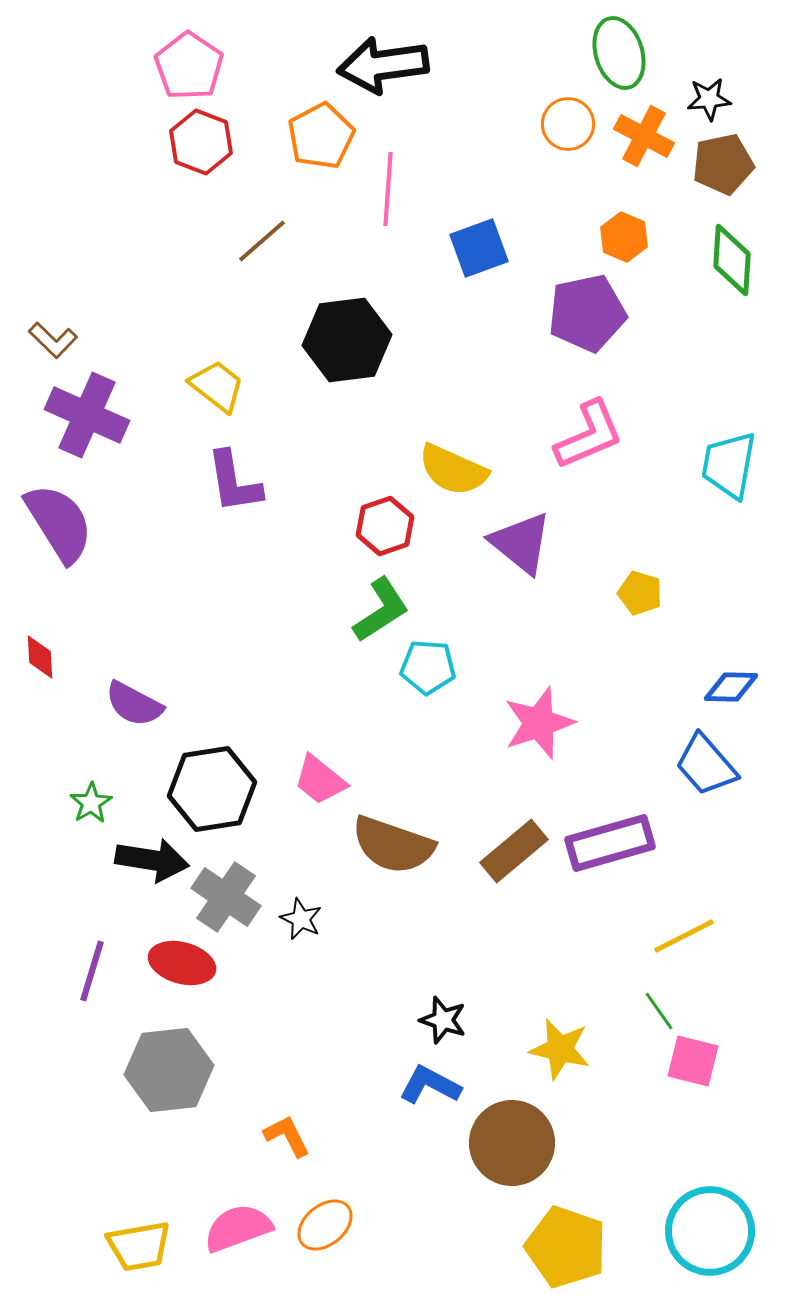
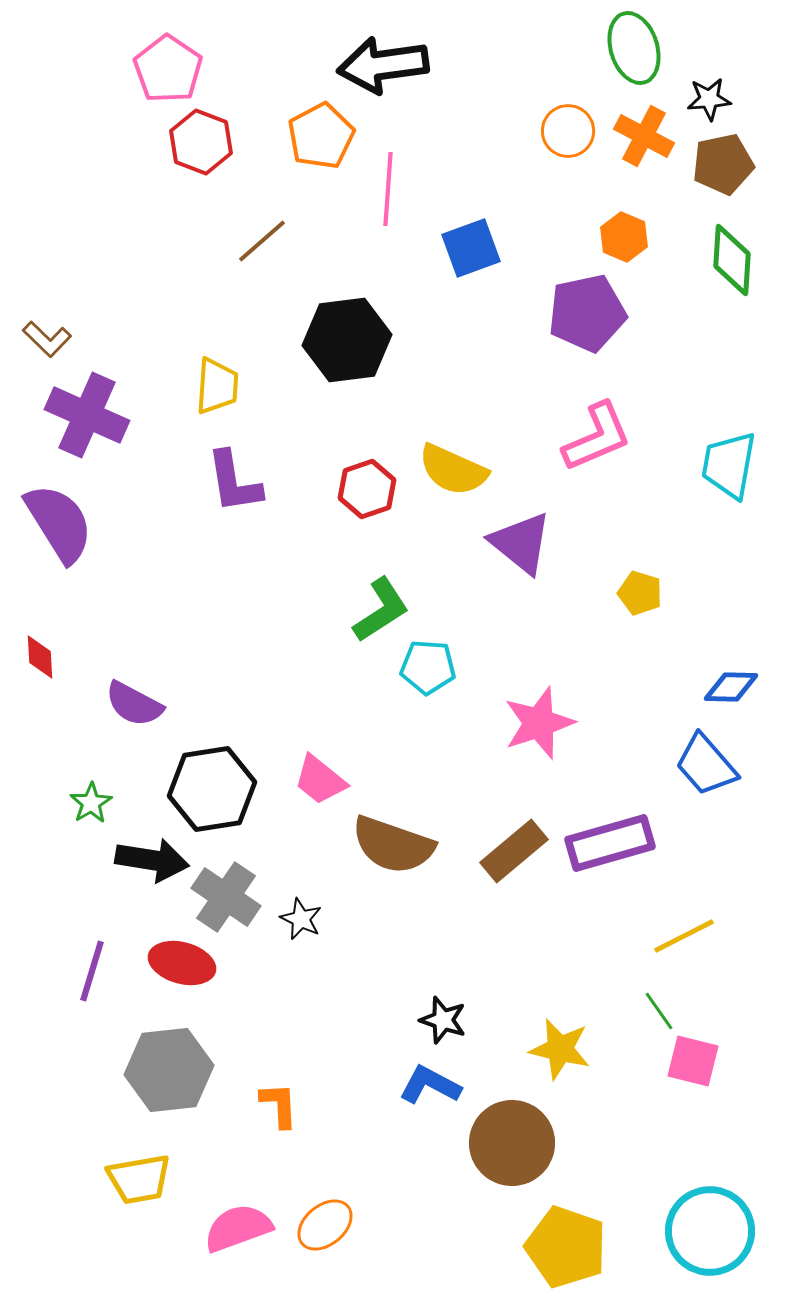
green ellipse at (619, 53): moved 15 px right, 5 px up
pink pentagon at (189, 66): moved 21 px left, 3 px down
orange circle at (568, 124): moved 7 px down
blue square at (479, 248): moved 8 px left
brown L-shape at (53, 340): moved 6 px left, 1 px up
yellow trapezoid at (217, 386): rotated 56 degrees clockwise
pink L-shape at (589, 435): moved 8 px right, 2 px down
red hexagon at (385, 526): moved 18 px left, 37 px up
orange L-shape at (287, 1136): moved 8 px left, 31 px up; rotated 24 degrees clockwise
yellow trapezoid at (139, 1246): moved 67 px up
